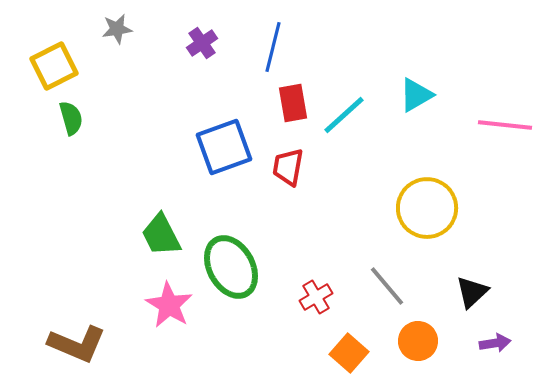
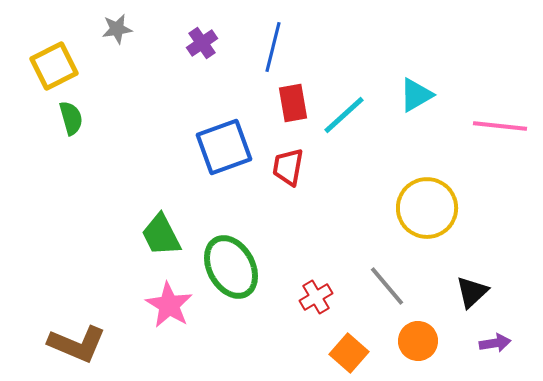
pink line: moved 5 px left, 1 px down
